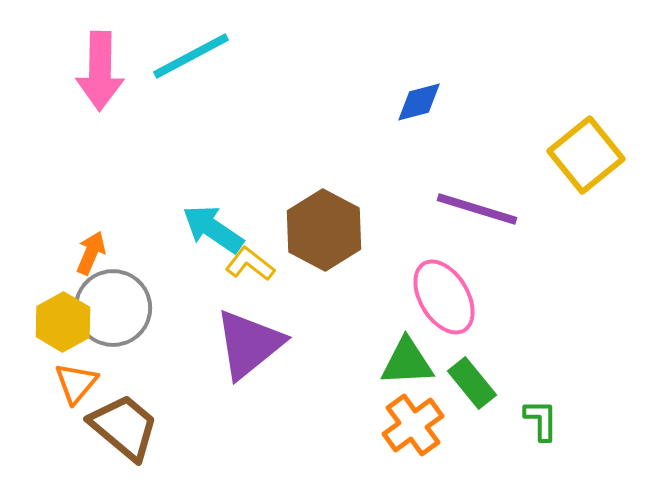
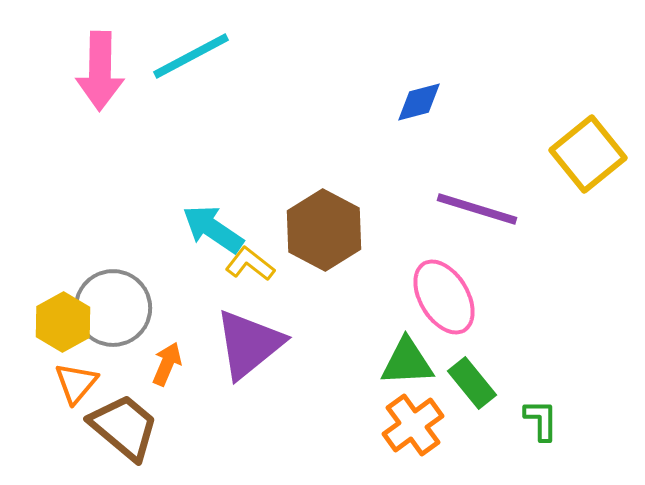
yellow square: moved 2 px right, 1 px up
orange arrow: moved 76 px right, 111 px down
